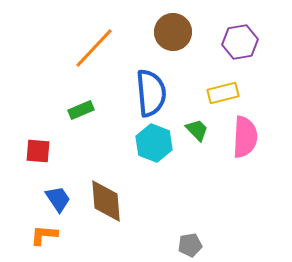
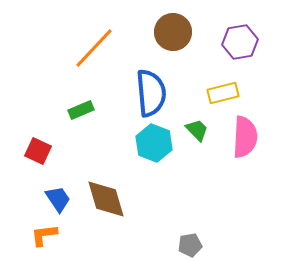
red square: rotated 20 degrees clockwise
brown diamond: moved 2 px up; rotated 12 degrees counterclockwise
orange L-shape: rotated 12 degrees counterclockwise
